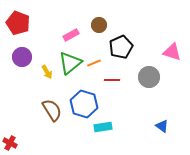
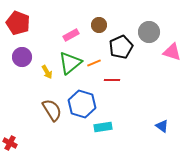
gray circle: moved 45 px up
blue hexagon: moved 2 px left
